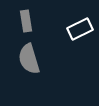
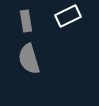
white rectangle: moved 12 px left, 13 px up
